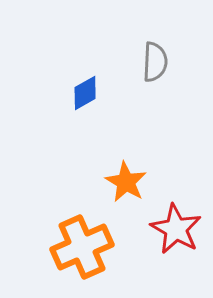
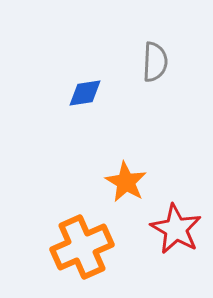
blue diamond: rotated 21 degrees clockwise
